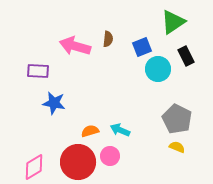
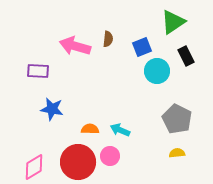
cyan circle: moved 1 px left, 2 px down
blue star: moved 2 px left, 6 px down
orange semicircle: moved 2 px up; rotated 18 degrees clockwise
yellow semicircle: moved 6 px down; rotated 28 degrees counterclockwise
